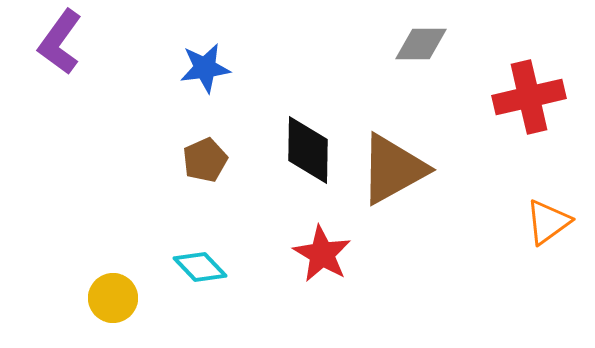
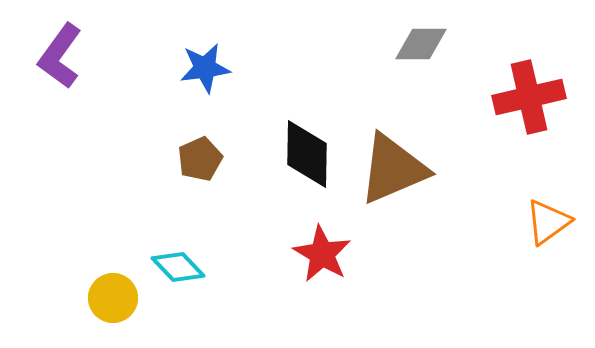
purple L-shape: moved 14 px down
black diamond: moved 1 px left, 4 px down
brown pentagon: moved 5 px left, 1 px up
brown triangle: rotated 6 degrees clockwise
cyan diamond: moved 22 px left
